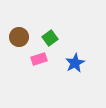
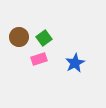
green square: moved 6 px left
